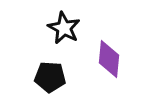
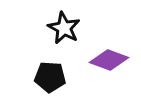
purple diamond: moved 1 px down; rotated 75 degrees counterclockwise
